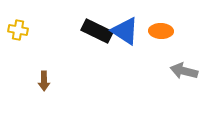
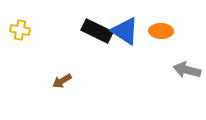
yellow cross: moved 2 px right
gray arrow: moved 3 px right, 1 px up
brown arrow: moved 18 px right; rotated 60 degrees clockwise
